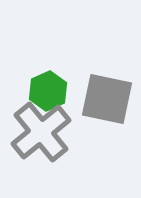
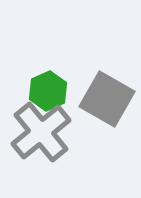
gray square: rotated 18 degrees clockwise
